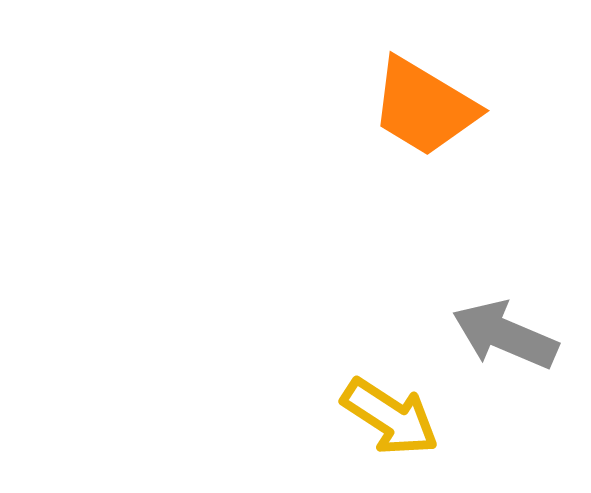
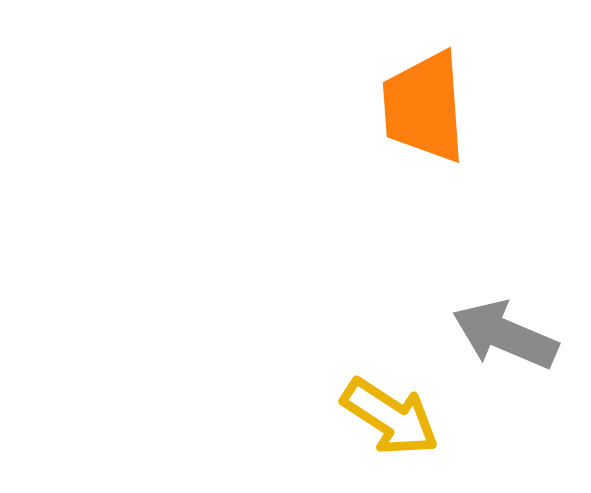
orange trapezoid: rotated 55 degrees clockwise
